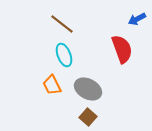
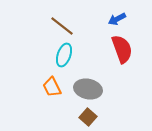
blue arrow: moved 20 px left
brown line: moved 2 px down
cyan ellipse: rotated 40 degrees clockwise
orange trapezoid: moved 2 px down
gray ellipse: rotated 16 degrees counterclockwise
